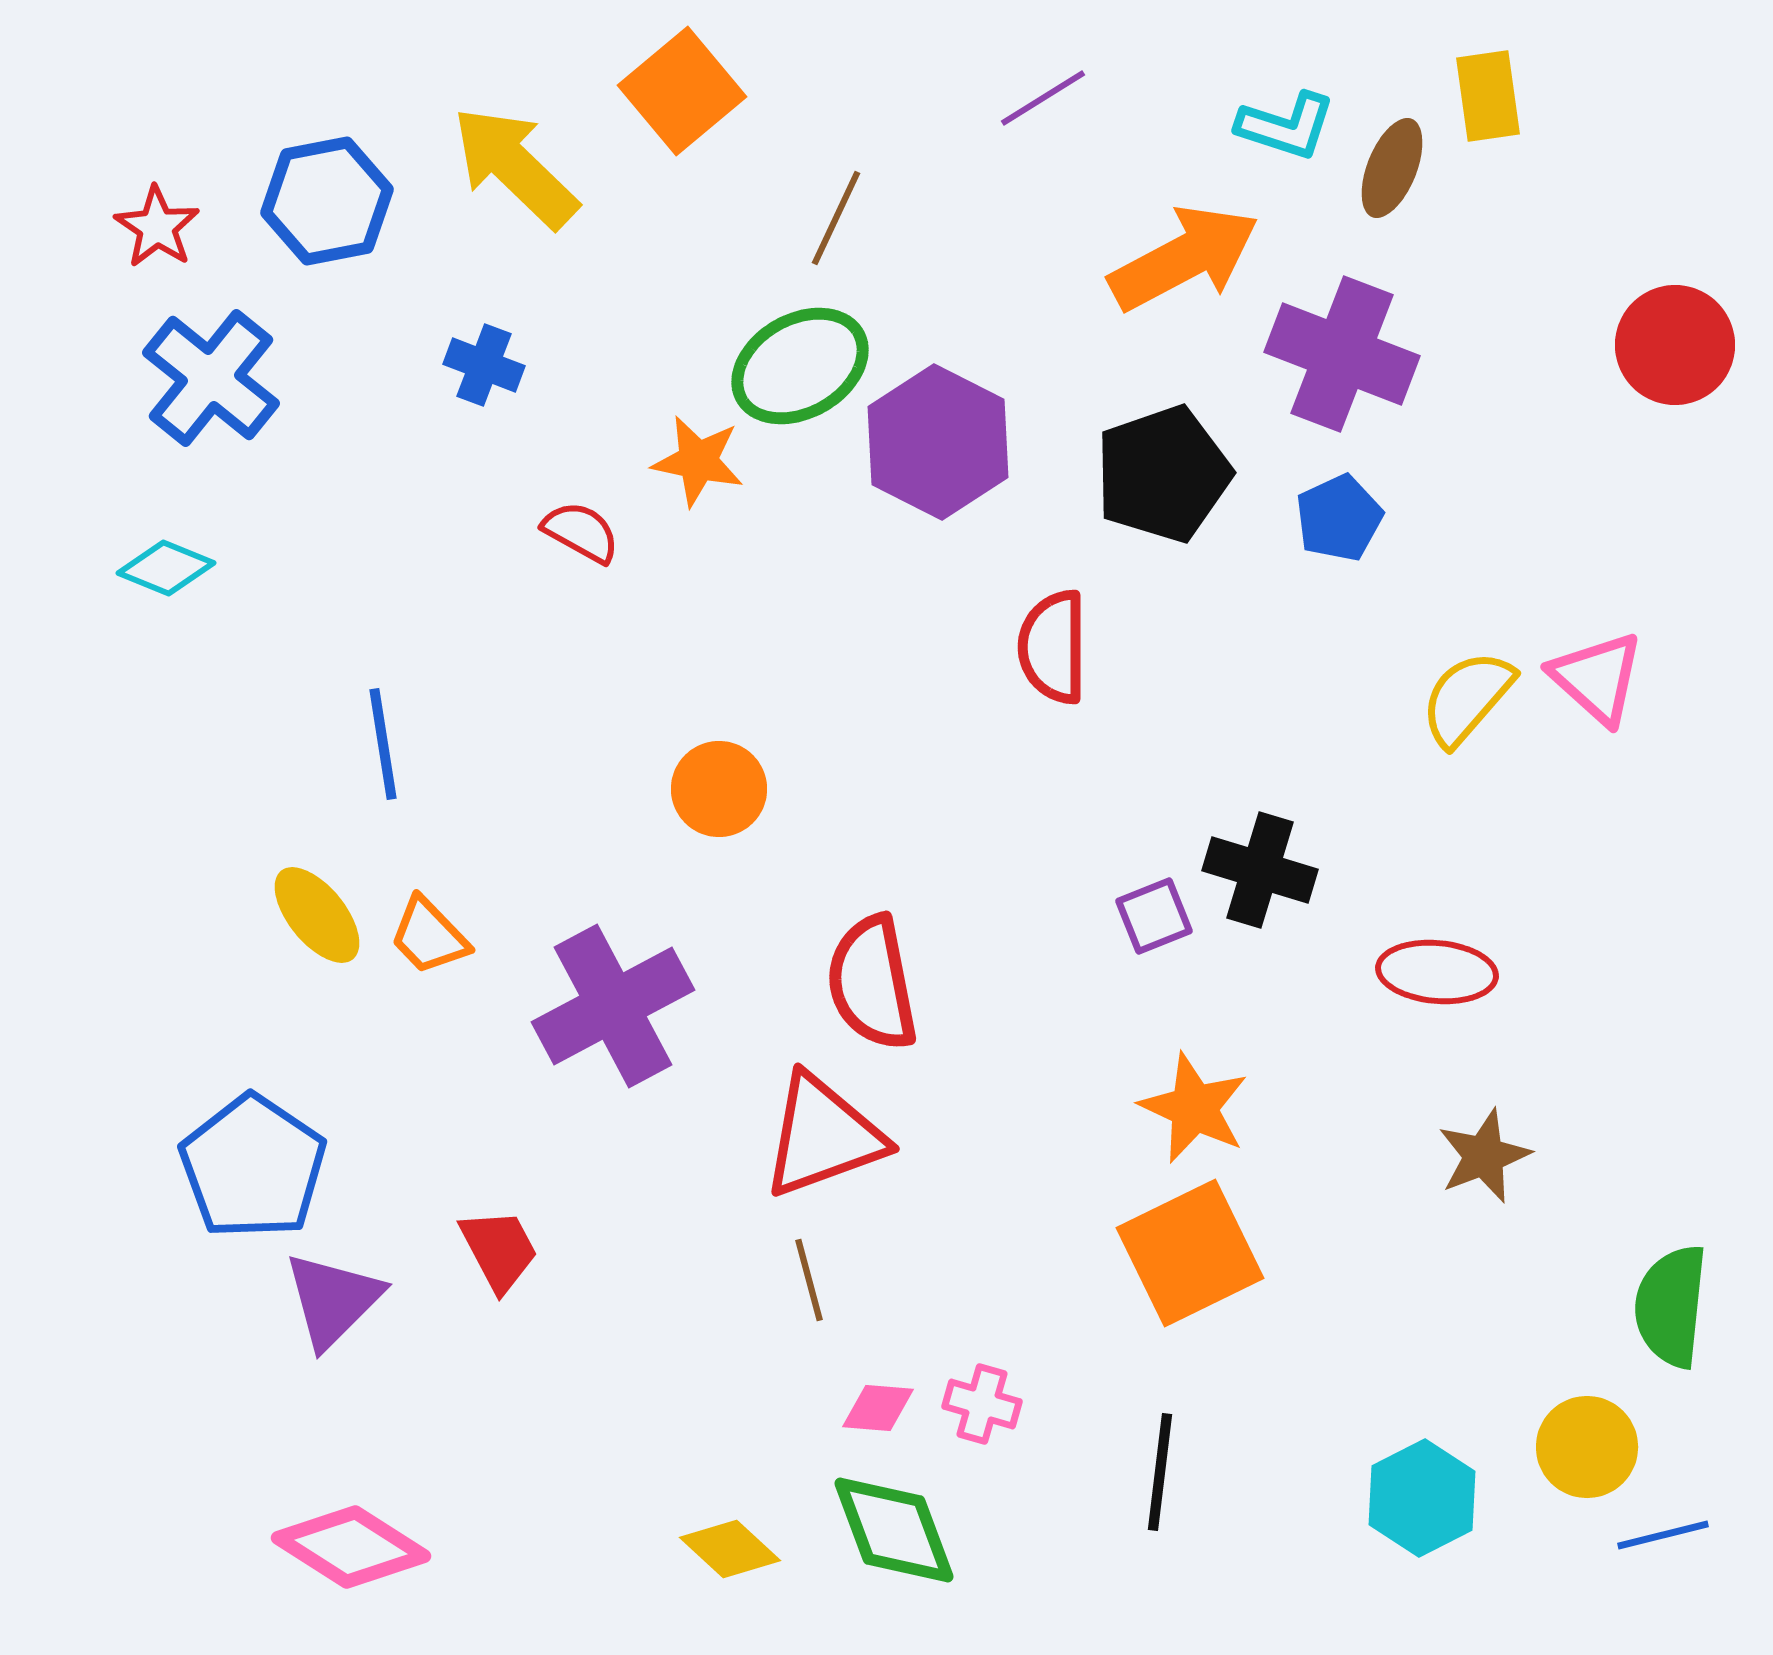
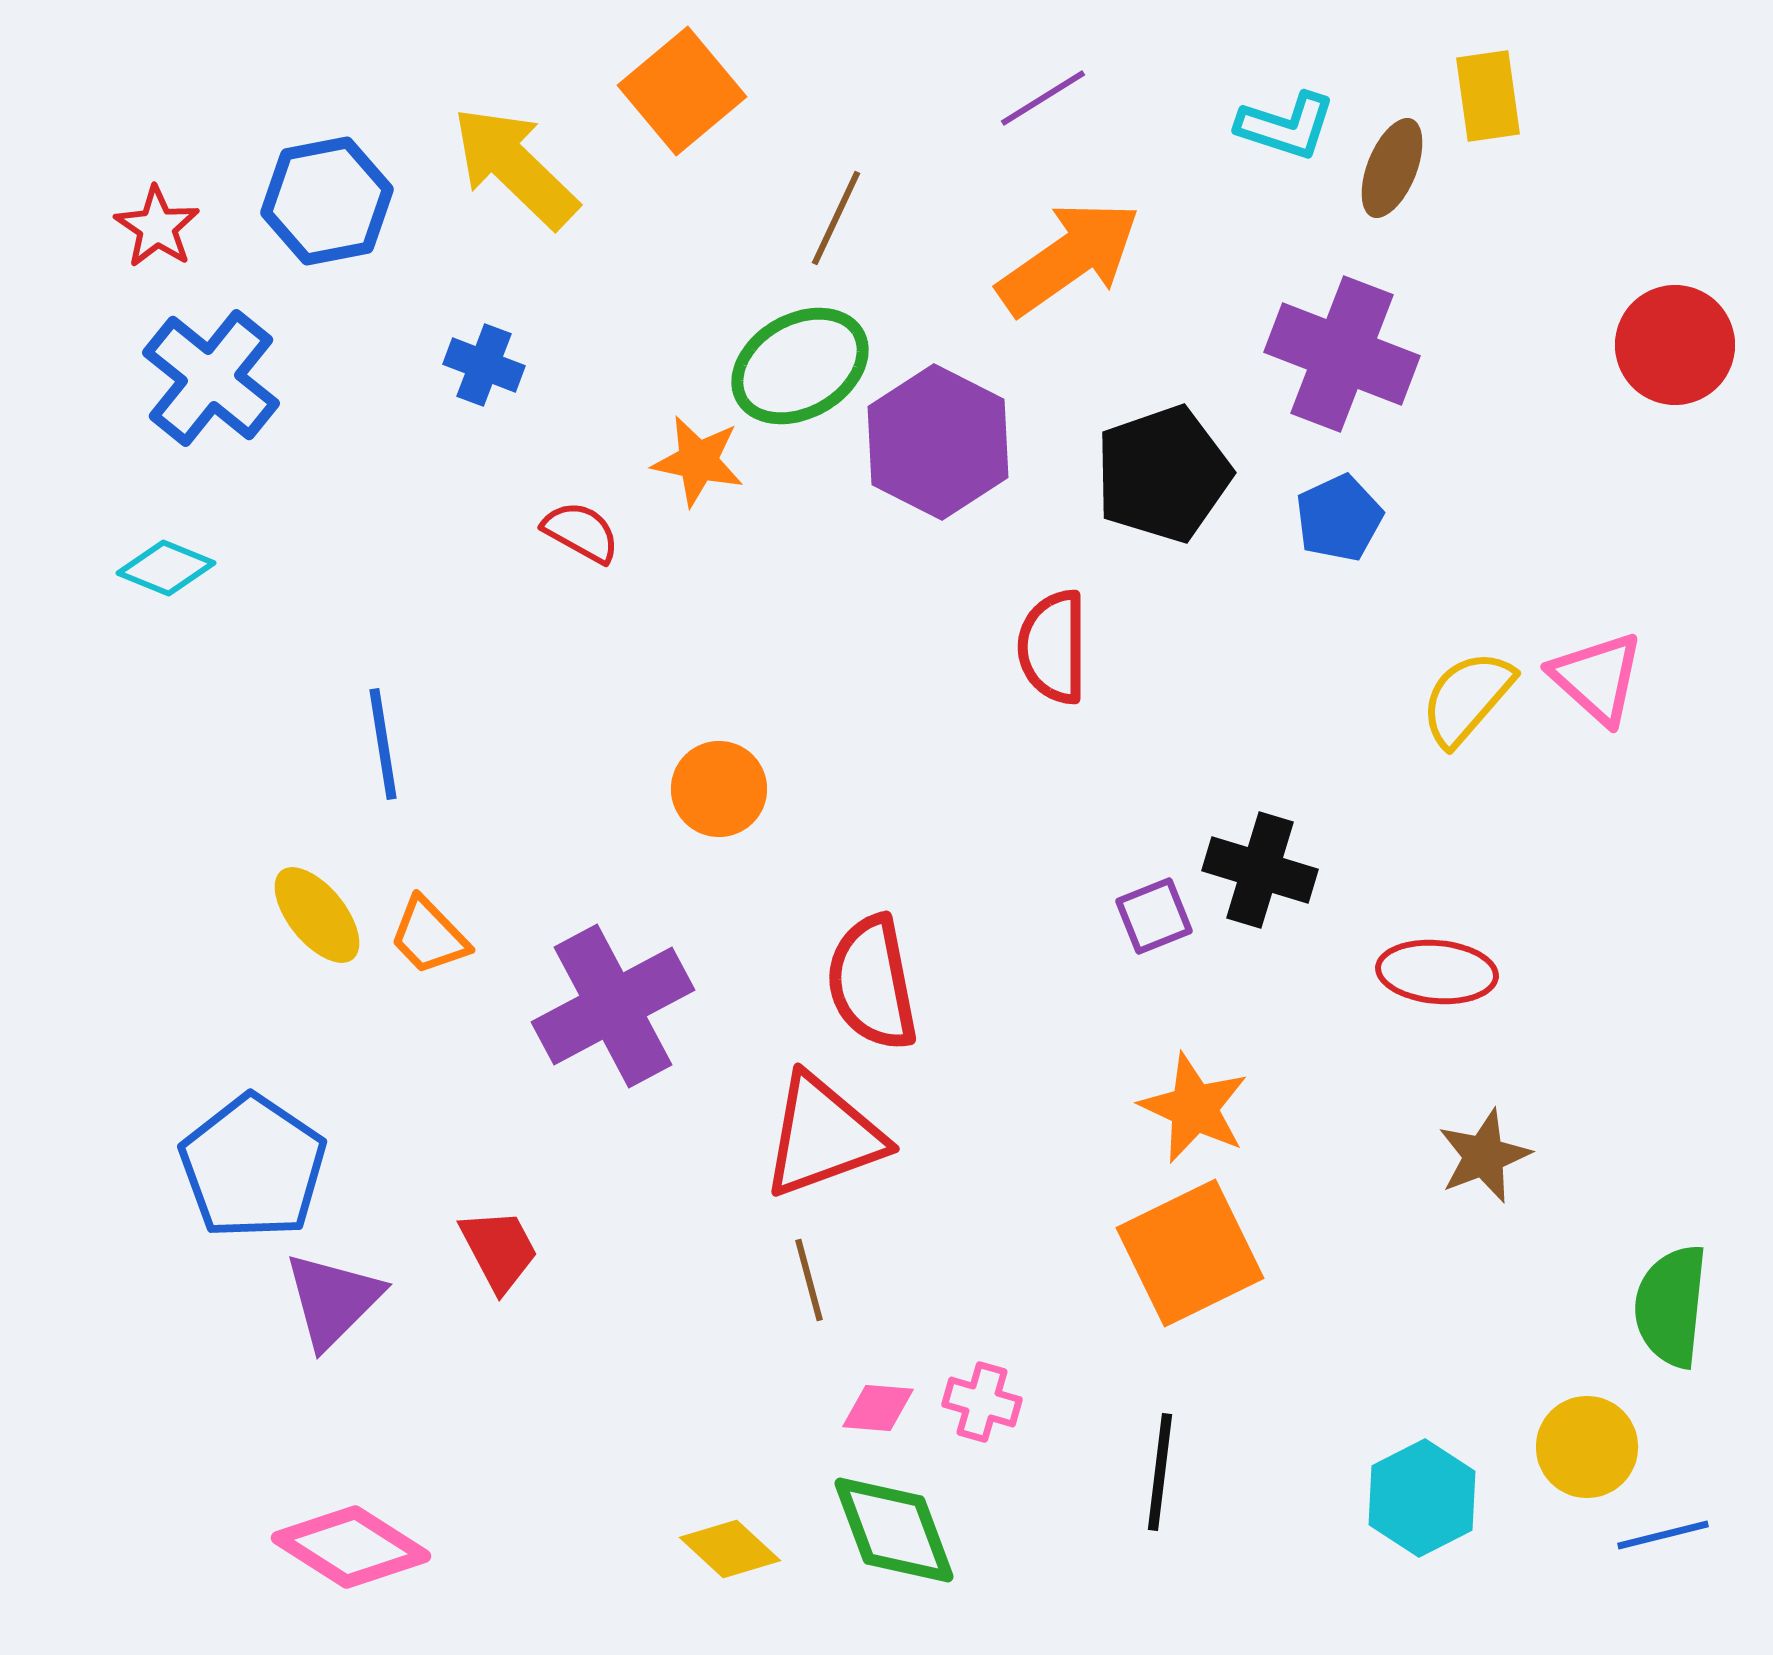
orange arrow at (1184, 258): moved 115 px left; rotated 7 degrees counterclockwise
pink cross at (982, 1404): moved 2 px up
